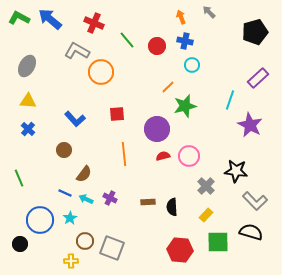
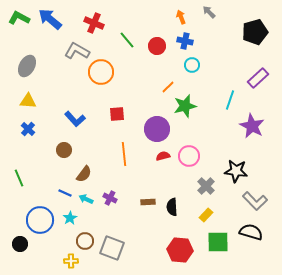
purple star at (250, 125): moved 2 px right, 1 px down
